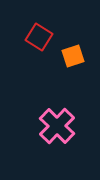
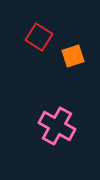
pink cross: rotated 15 degrees counterclockwise
